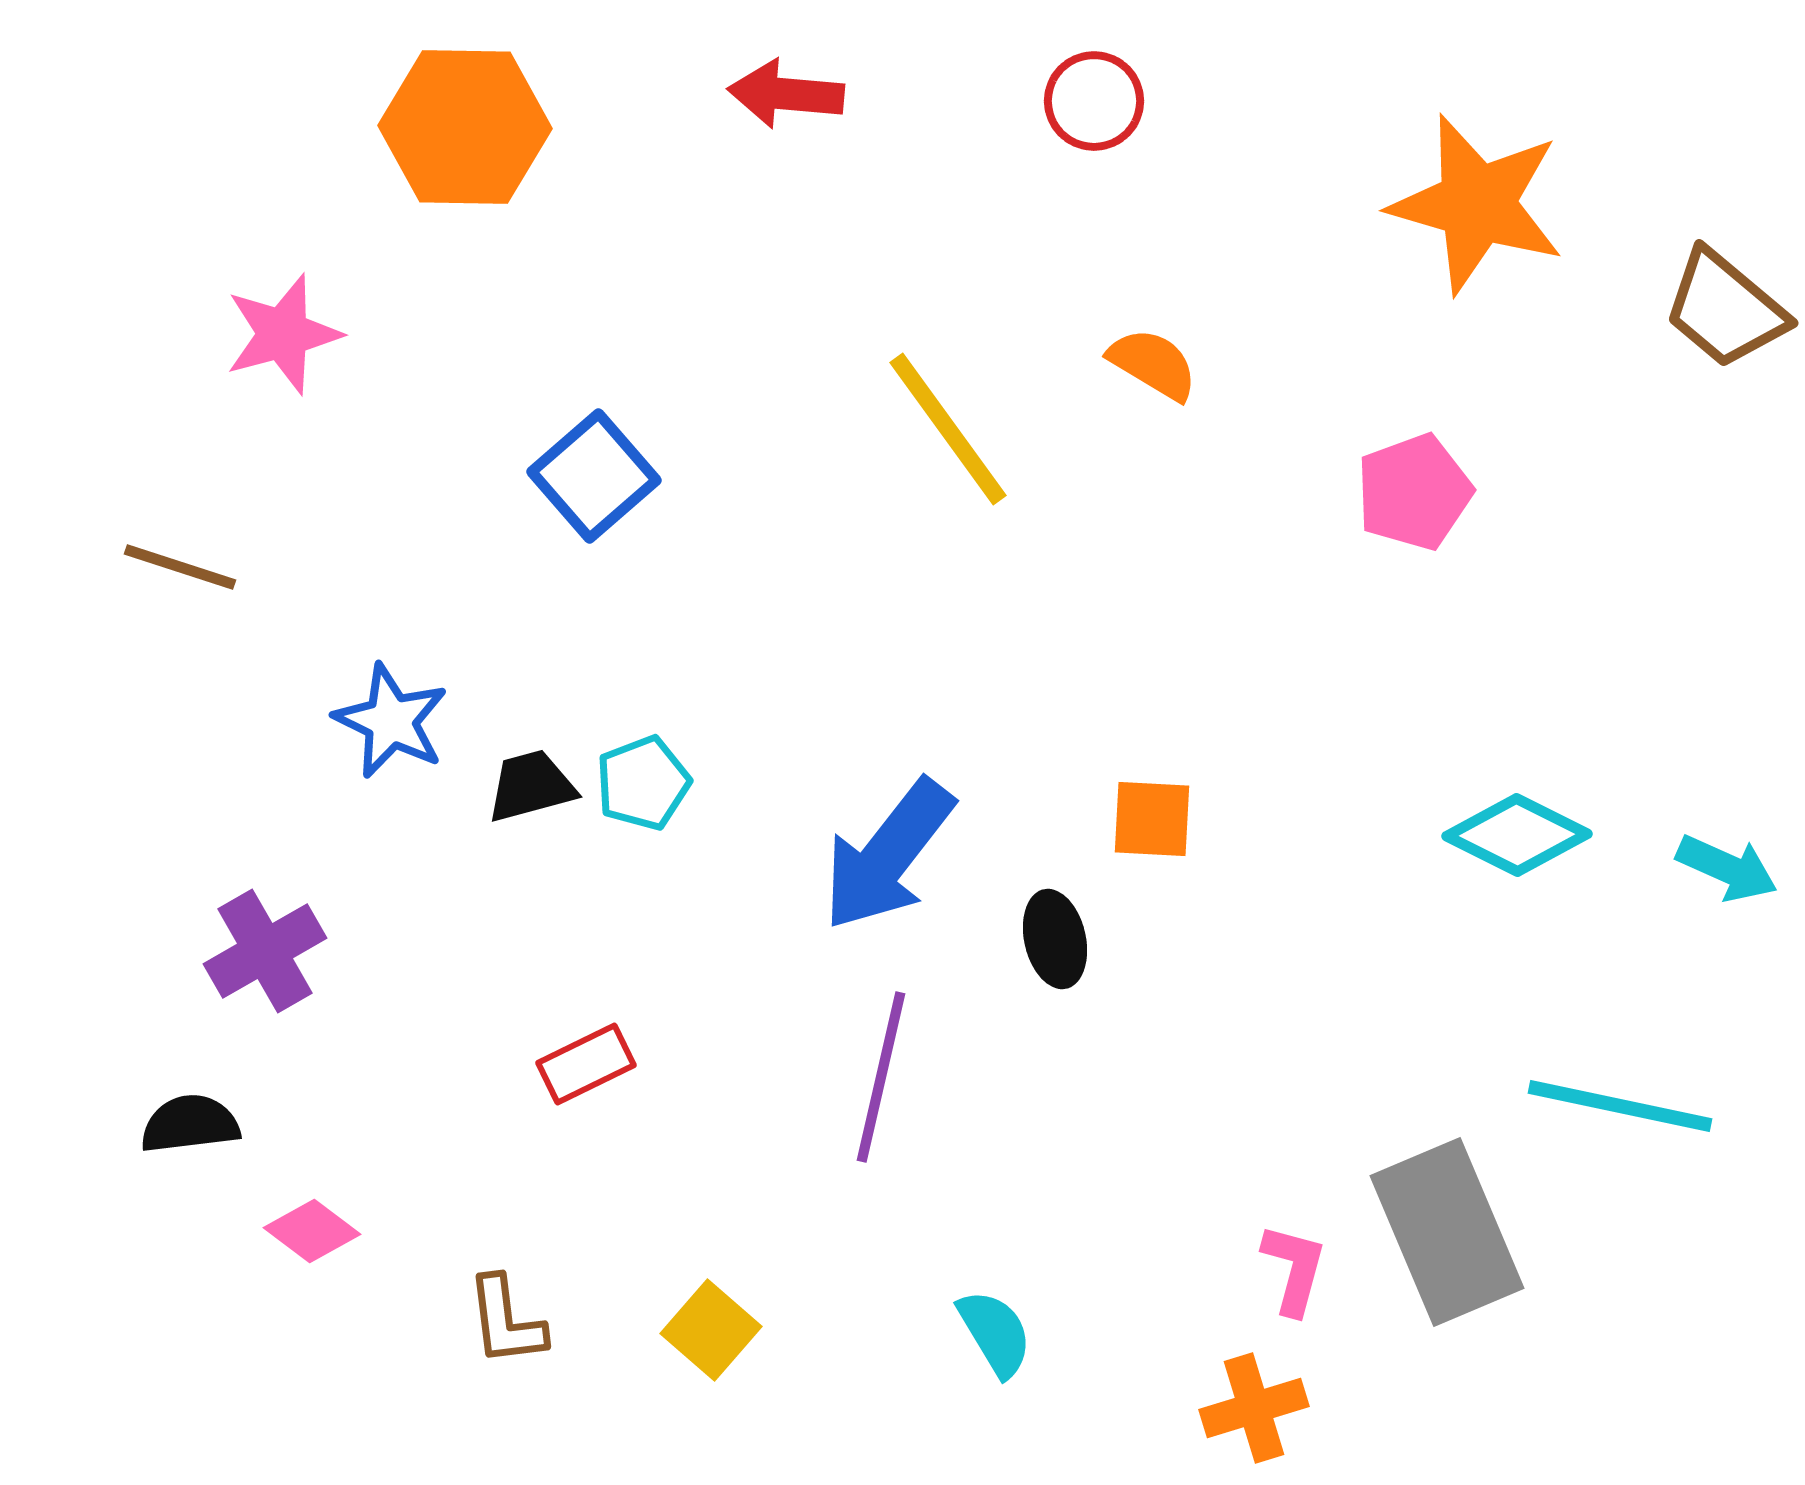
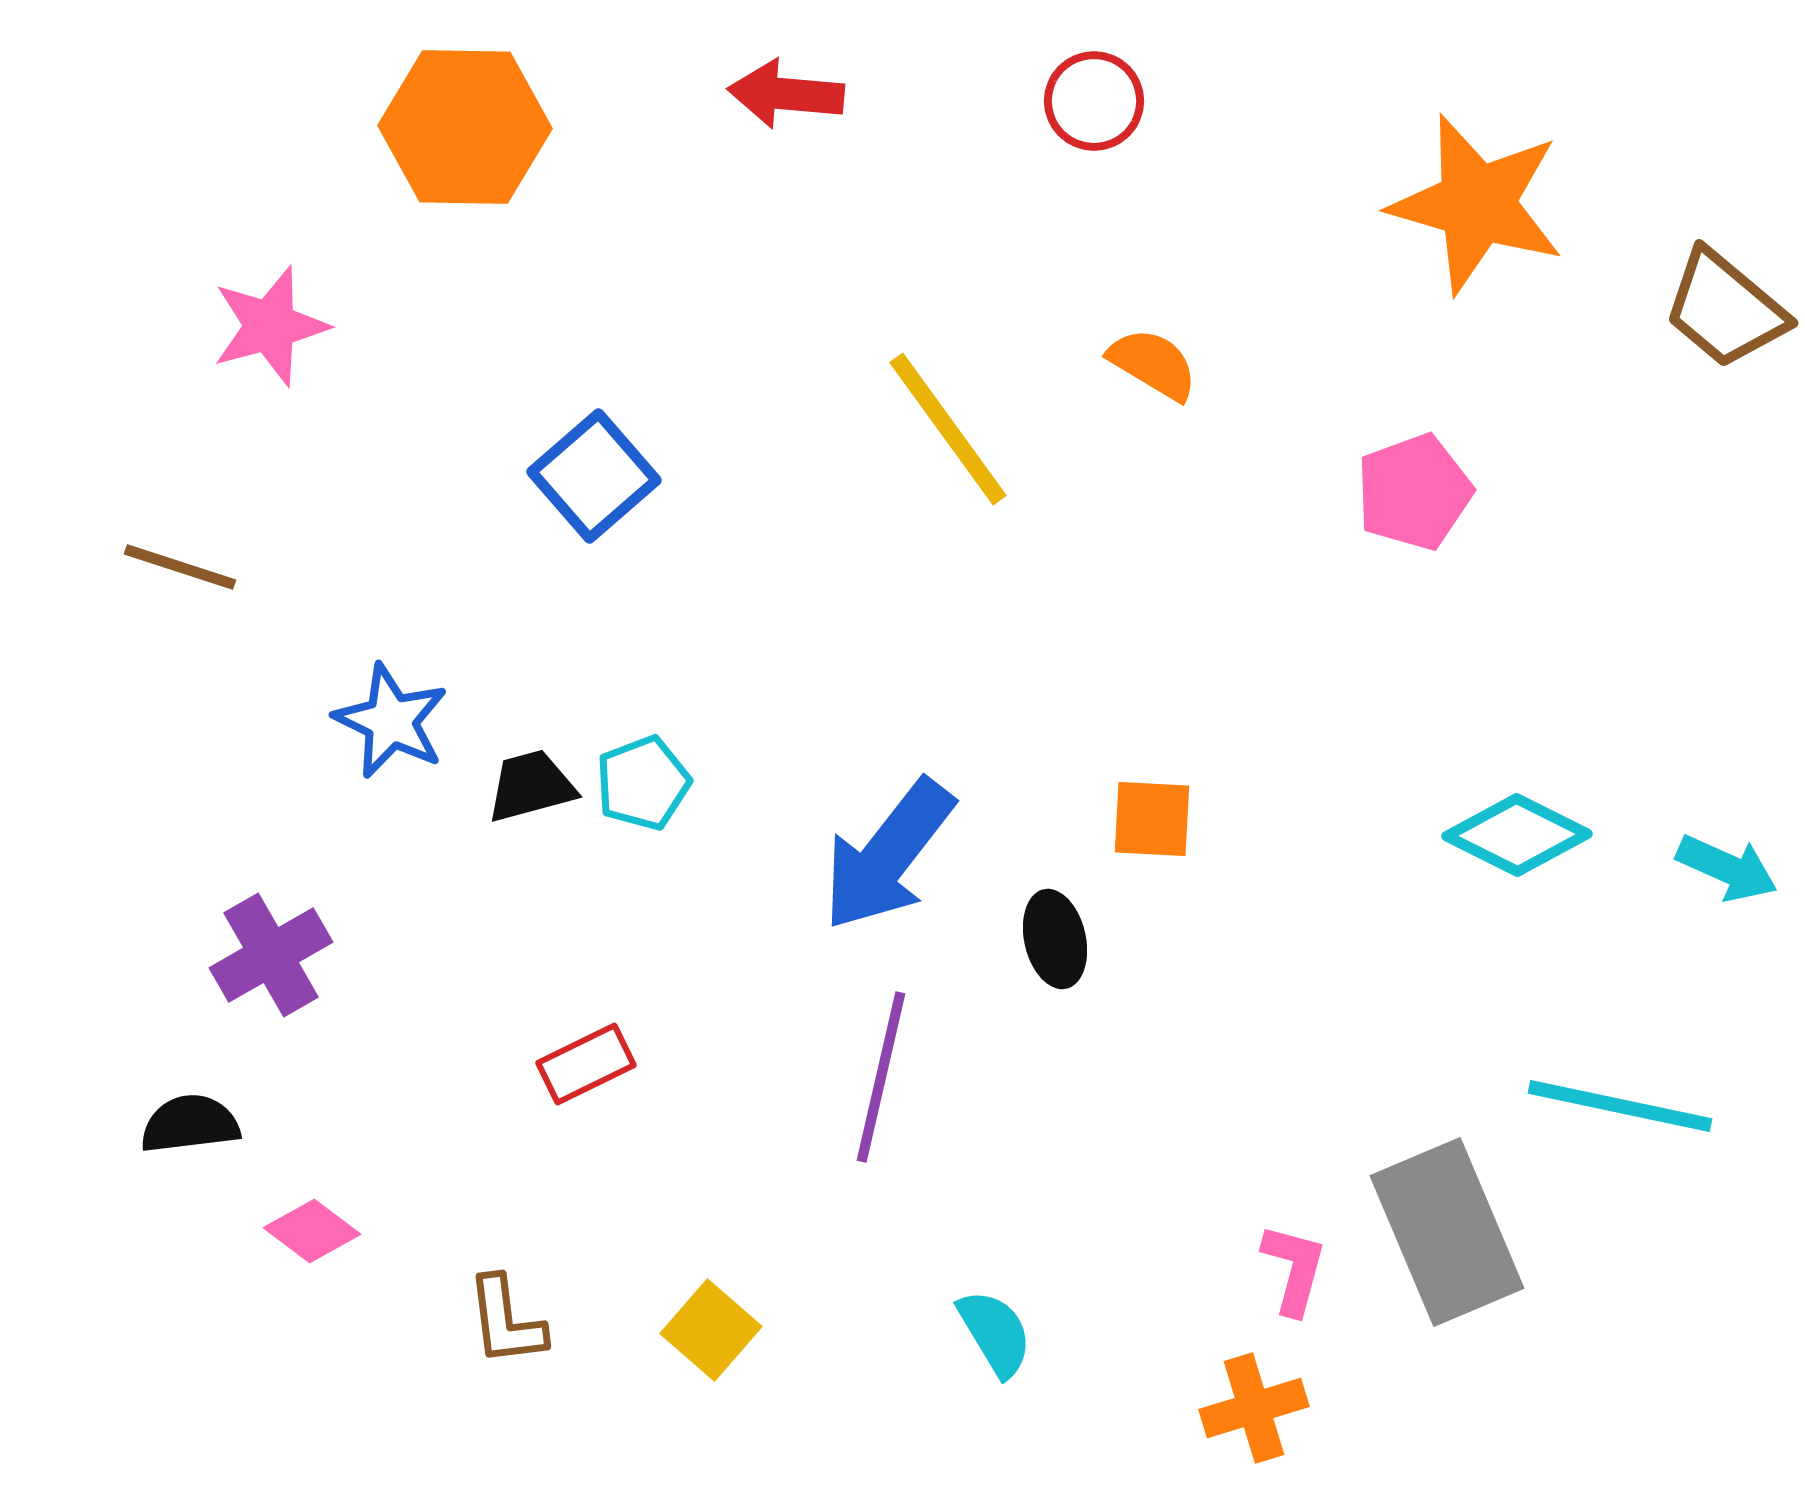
pink star: moved 13 px left, 8 px up
purple cross: moved 6 px right, 4 px down
